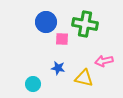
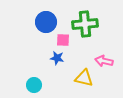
green cross: rotated 15 degrees counterclockwise
pink square: moved 1 px right, 1 px down
pink arrow: rotated 24 degrees clockwise
blue star: moved 1 px left, 10 px up
cyan circle: moved 1 px right, 1 px down
